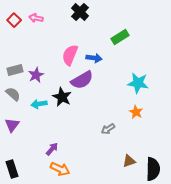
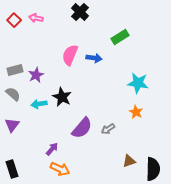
purple semicircle: moved 48 px down; rotated 20 degrees counterclockwise
